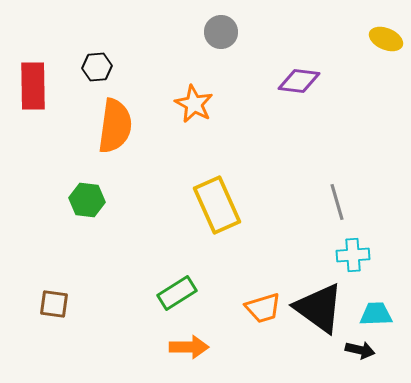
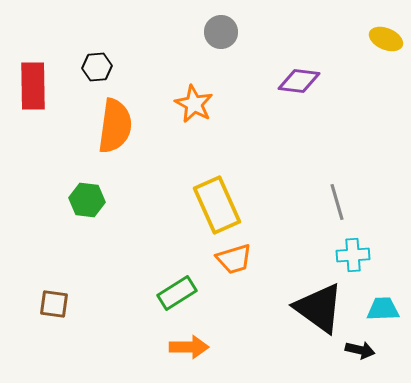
orange trapezoid: moved 29 px left, 49 px up
cyan trapezoid: moved 7 px right, 5 px up
